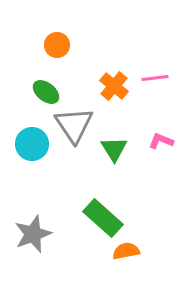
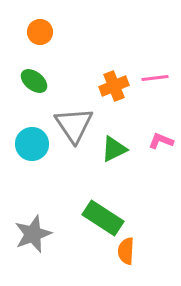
orange circle: moved 17 px left, 13 px up
orange cross: rotated 28 degrees clockwise
green ellipse: moved 12 px left, 11 px up
green triangle: rotated 36 degrees clockwise
green rectangle: rotated 9 degrees counterclockwise
orange semicircle: rotated 76 degrees counterclockwise
